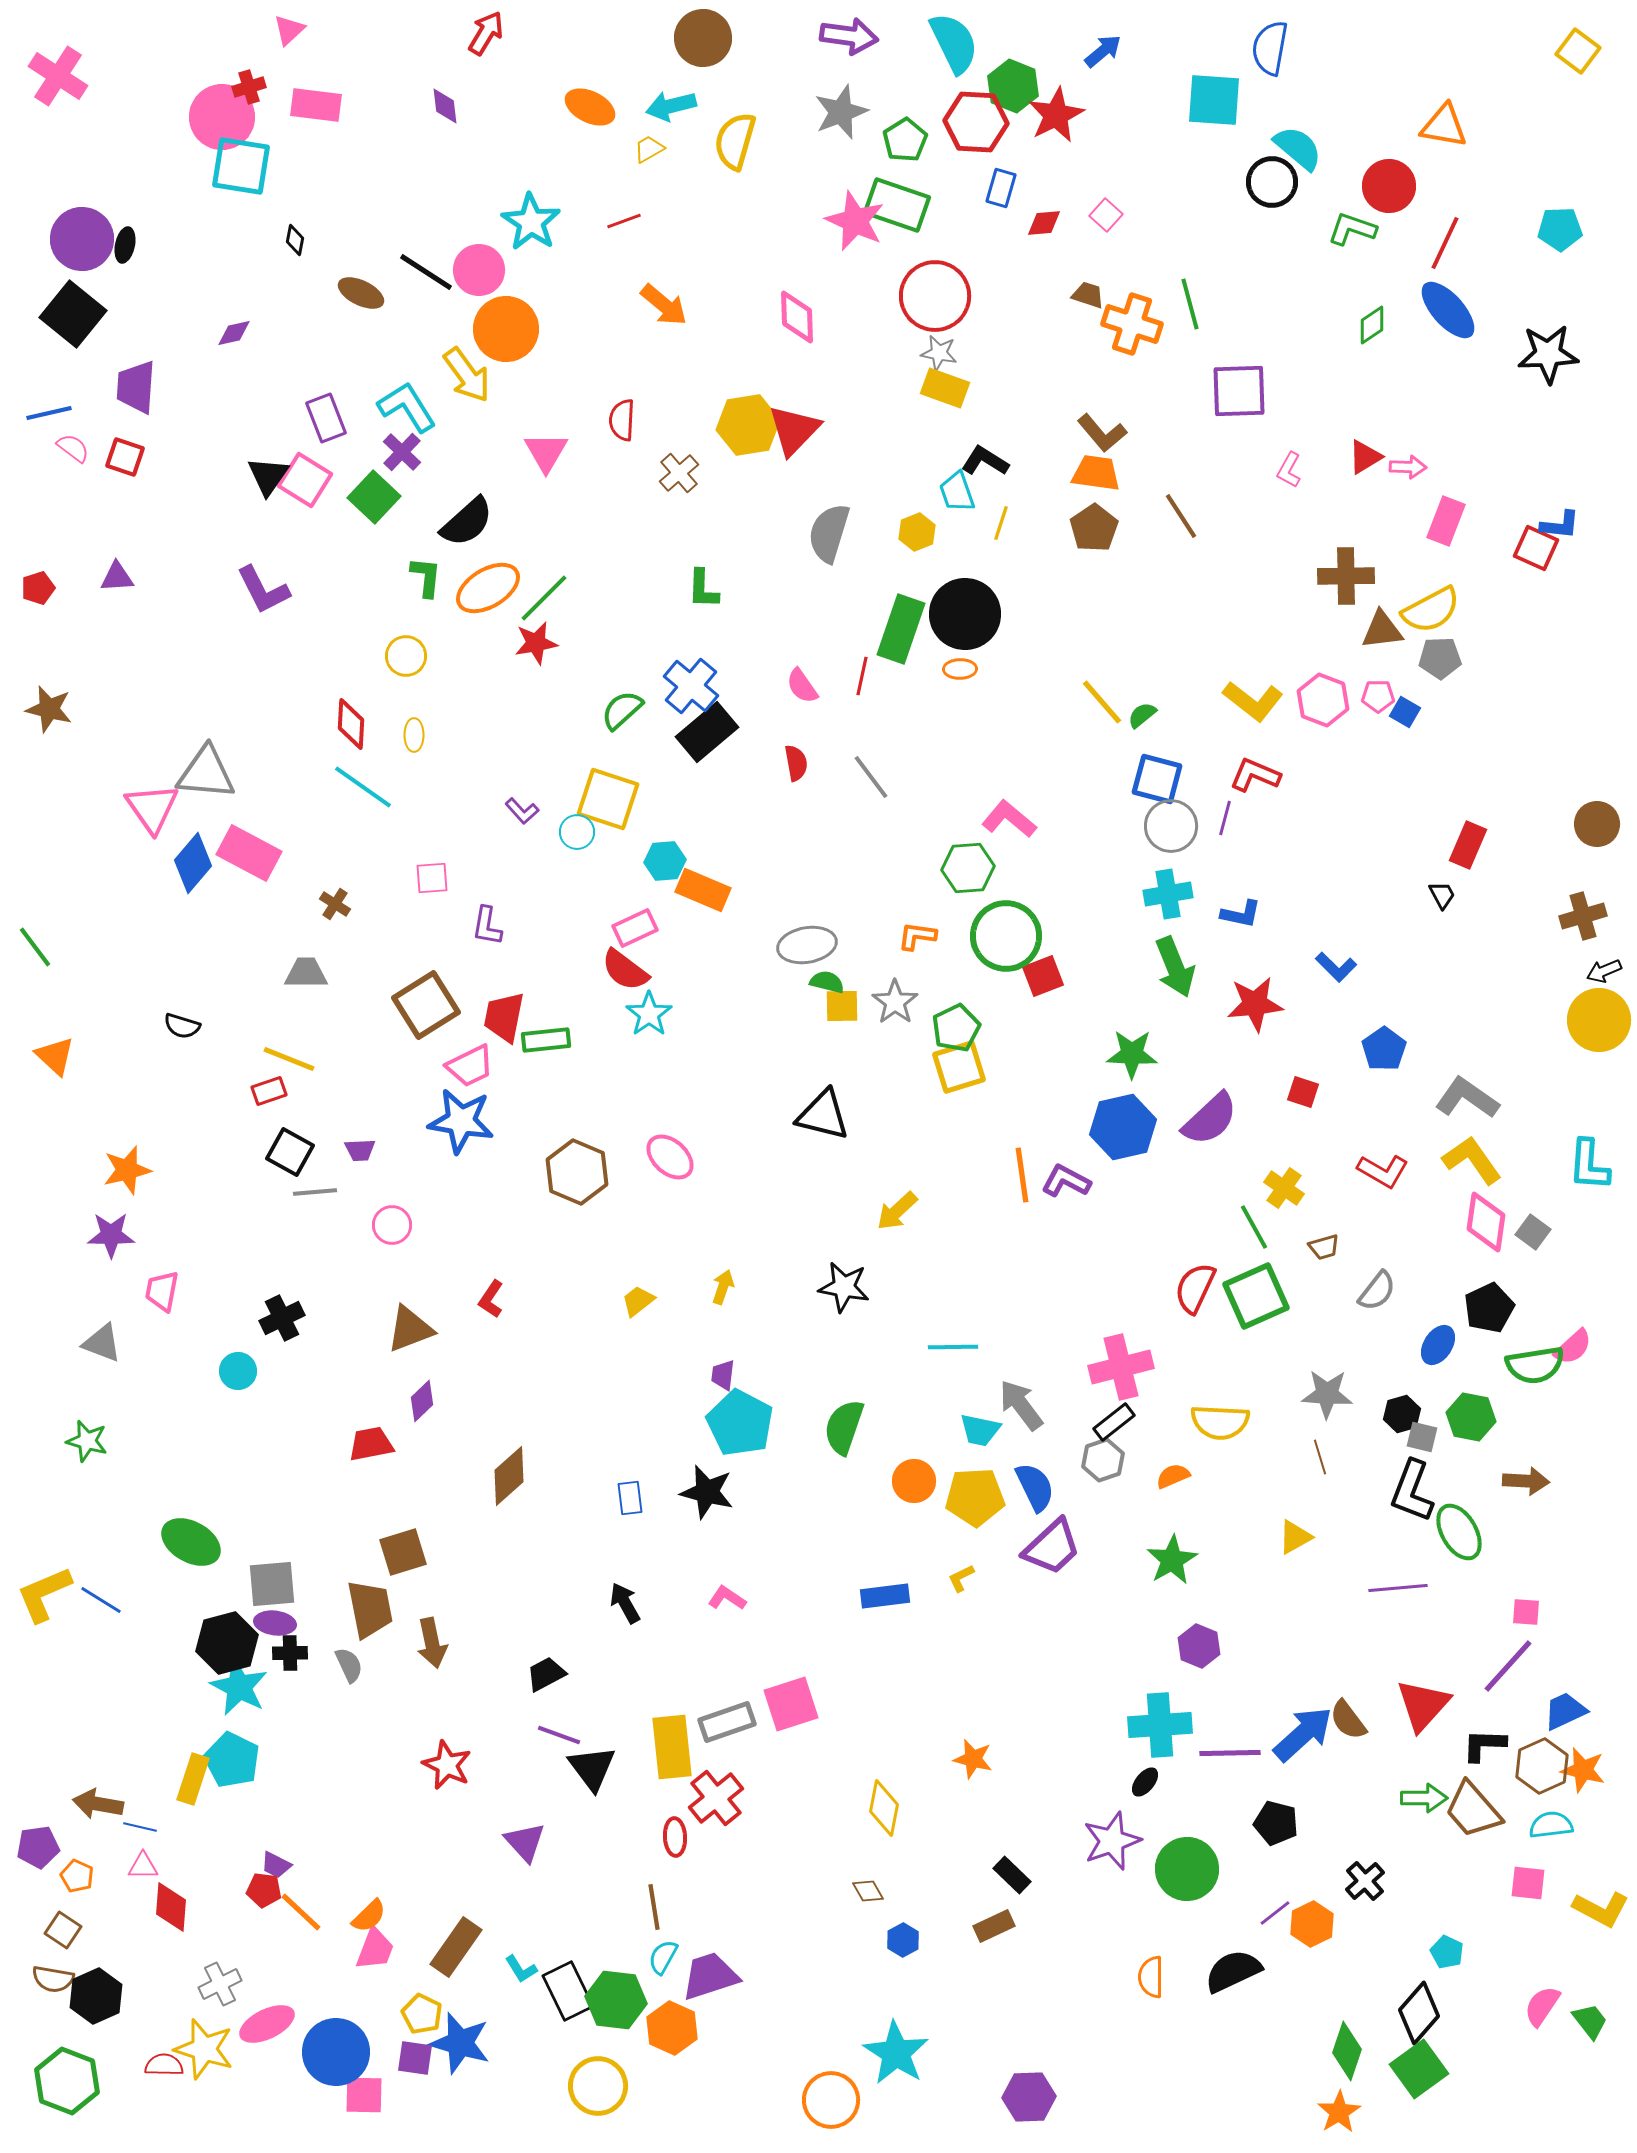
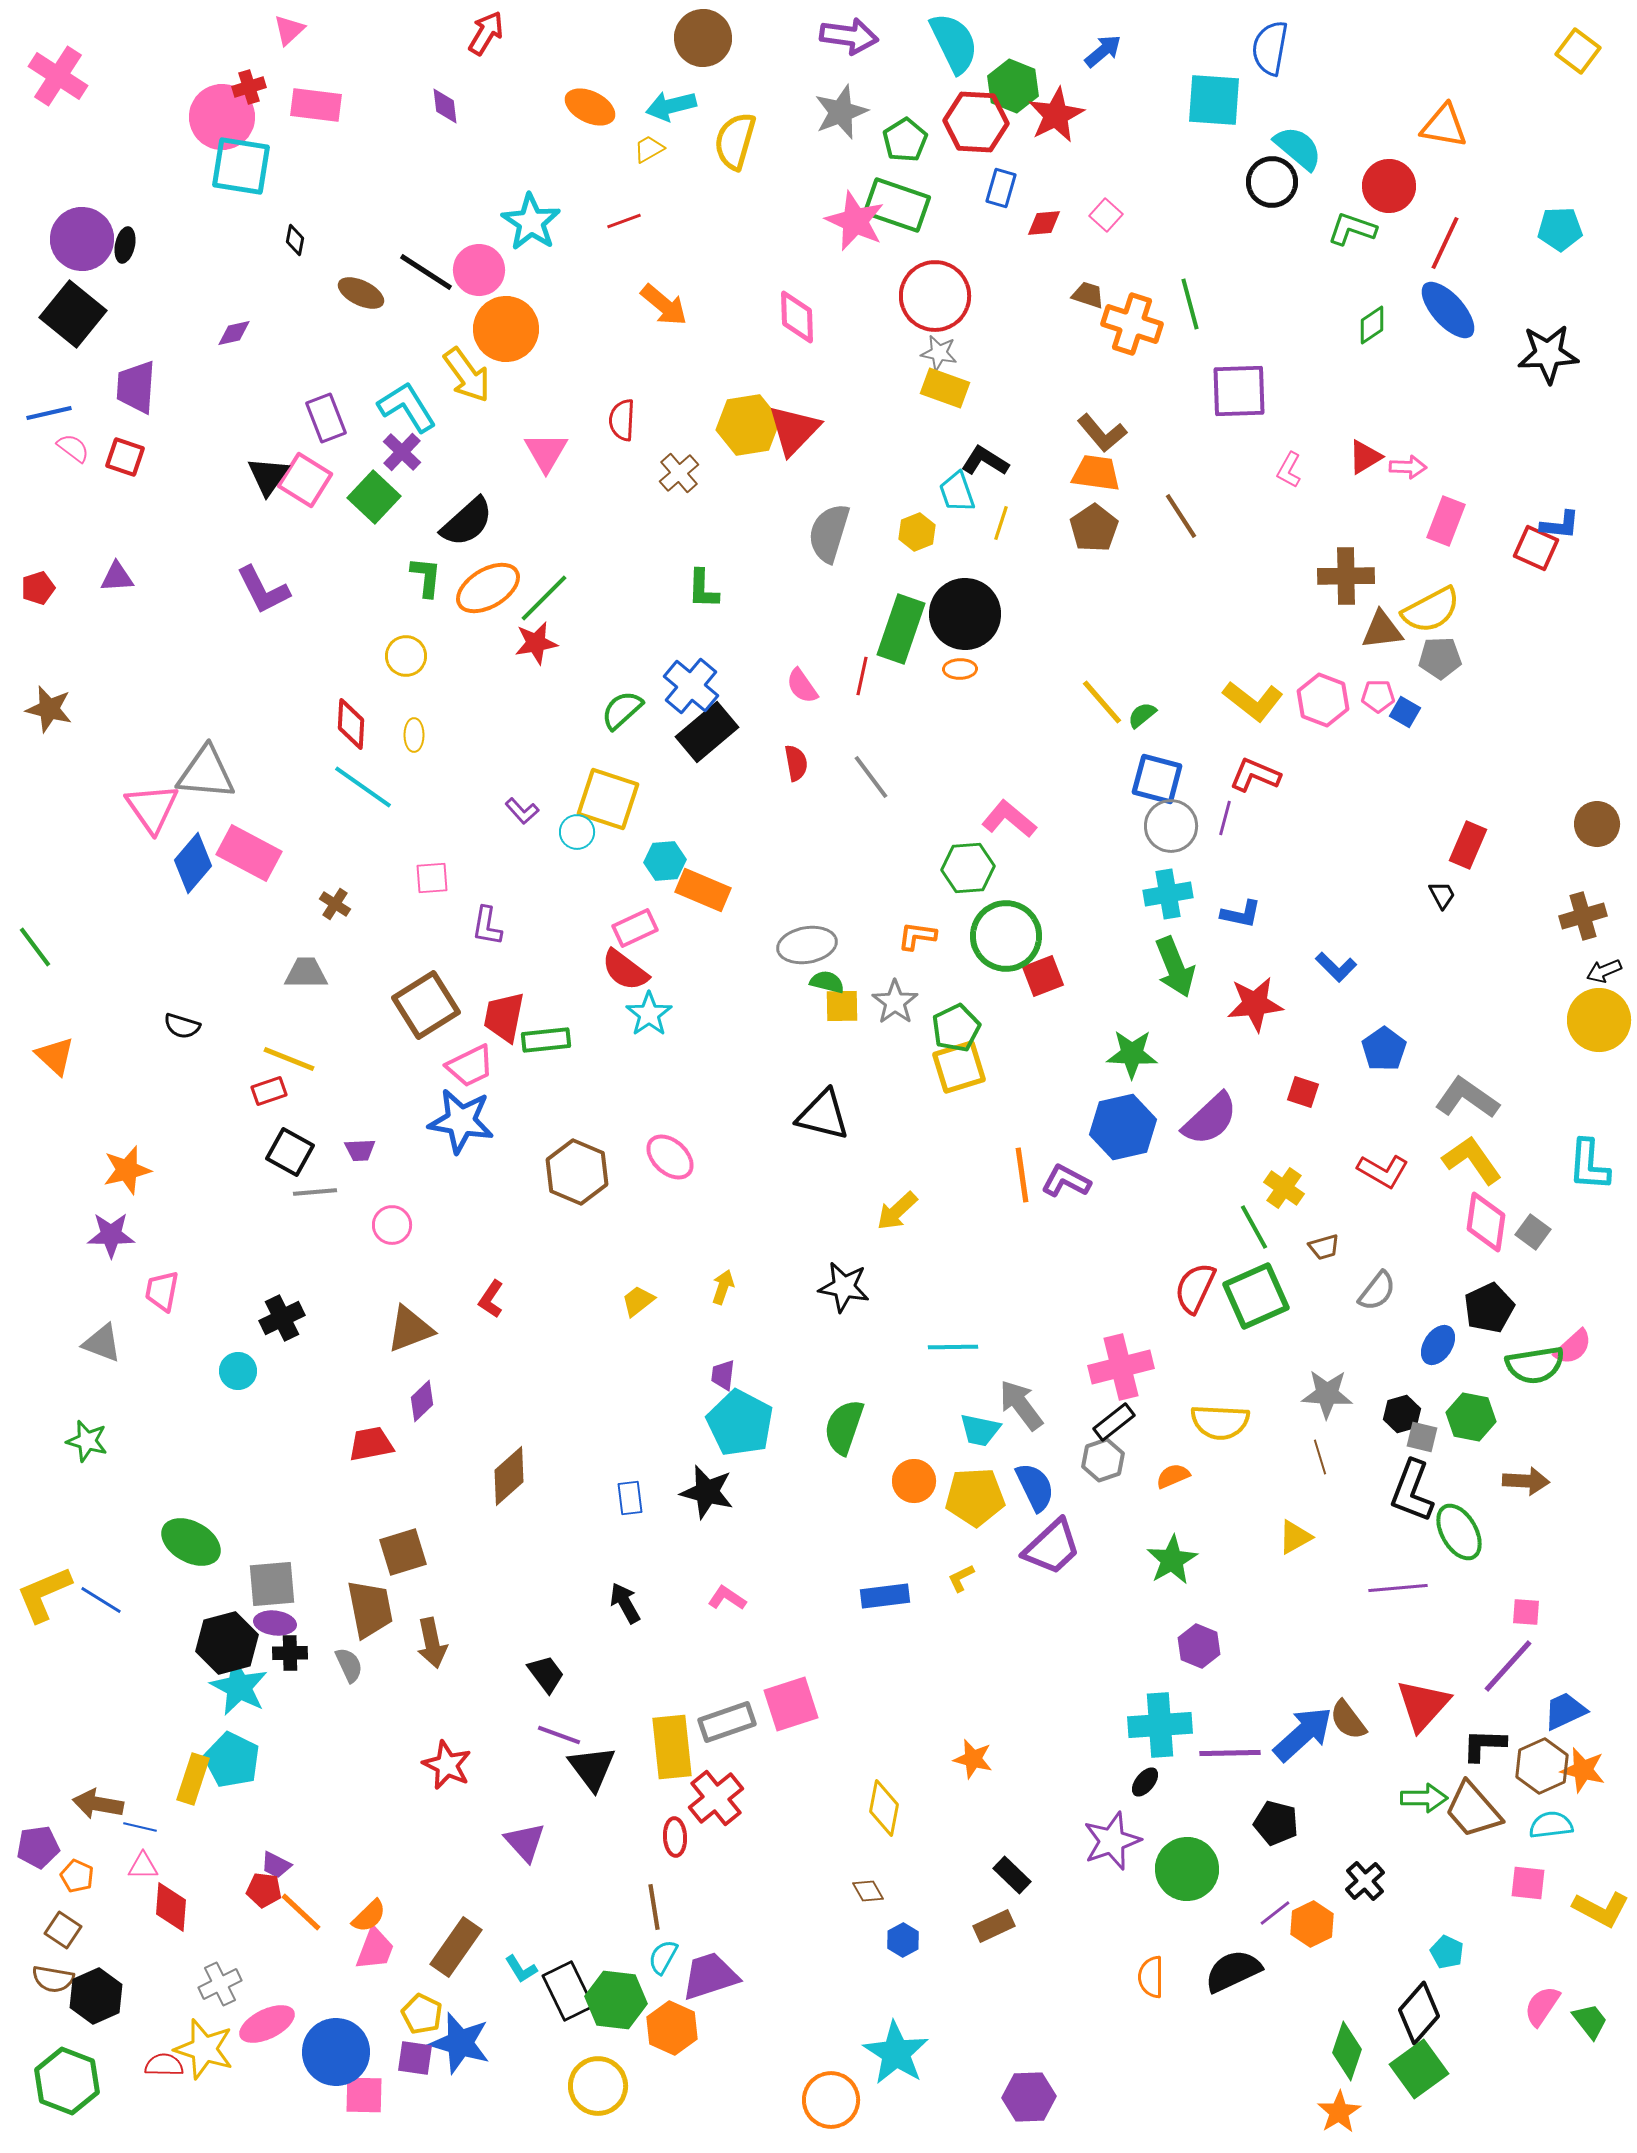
black trapezoid at (546, 1674): rotated 81 degrees clockwise
